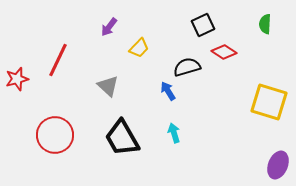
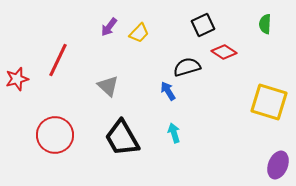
yellow trapezoid: moved 15 px up
